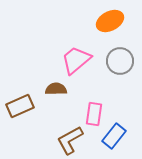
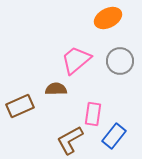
orange ellipse: moved 2 px left, 3 px up
pink rectangle: moved 1 px left
